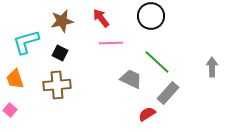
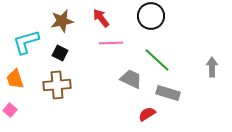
green line: moved 2 px up
gray rectangle: rotated 65 degrees clockwise
